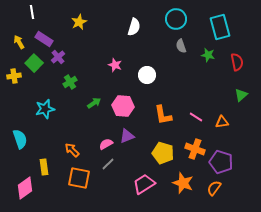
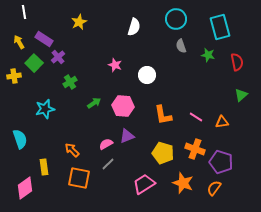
white line: moved 8 px left
